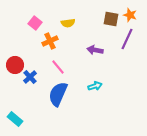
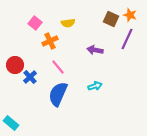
brown square: rotated 14 degrees clockwise
cyan rectangle: moved 4 px left, 4 px down
